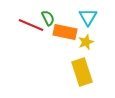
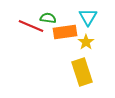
green semicircle: rotated 56 degrees counterclockwise
red line: moved 1 px down
orange rectangle: rotated 20 degrees counterclockwise
yellow star: rotated 14 degrees counterclockwise
